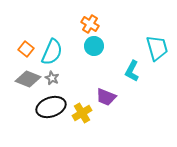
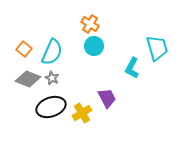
orange square: moved 2 px left
cyan L-shape: moved 3 px up
purple trapezoid: moved 1 px right, 1 px down; rotated 140 degrees counterclockwise
